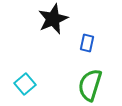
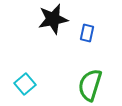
black star: rotated 12 degrees clockwise
blue rectangle: moved 10 px up
